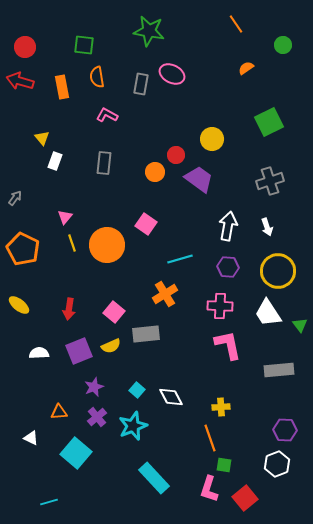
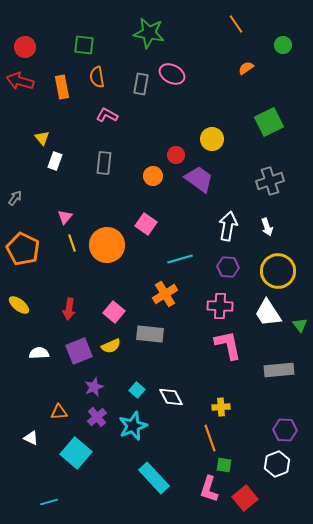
green star at (149, 31): moved 2 px down
orange circle at (155, 172): moved 2 px left, 4 px down
gray rectangle at (146, 334): moved 4 px right; rotated 12 degrees clockwise
